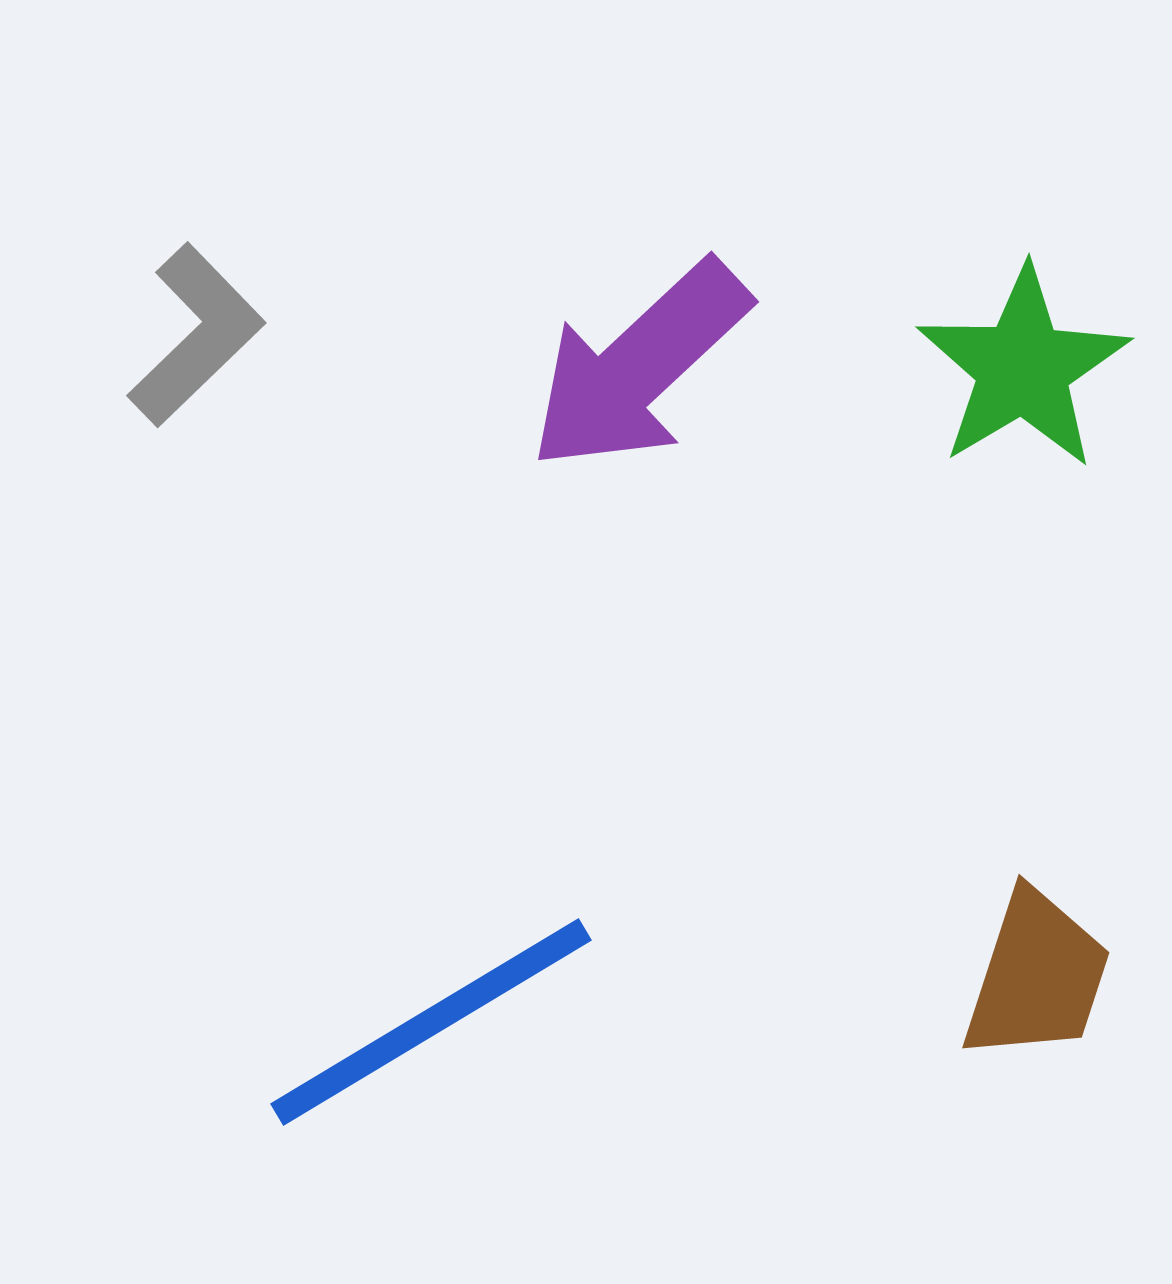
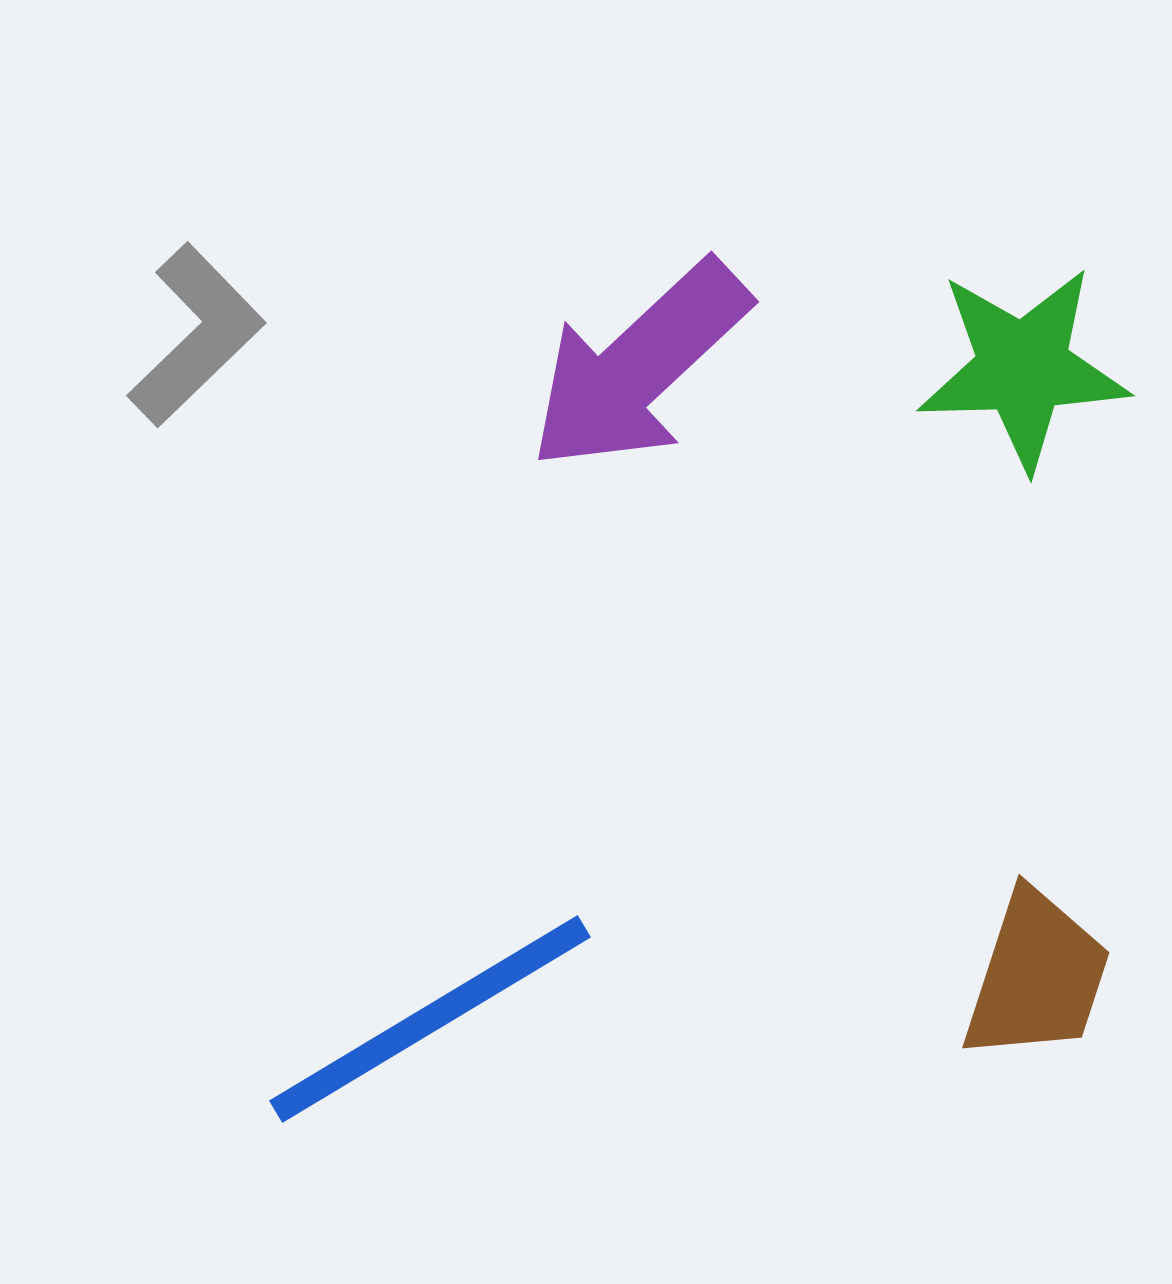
green star: rotated 29 degrees clockwise
blue line: moved 1 px left, 3 px up
